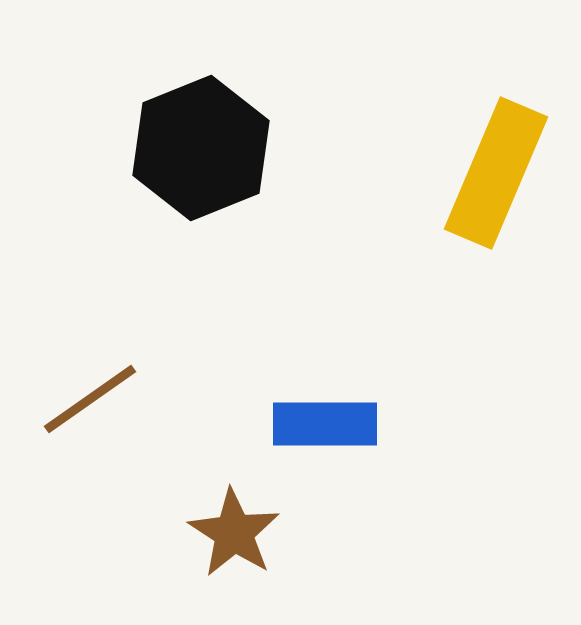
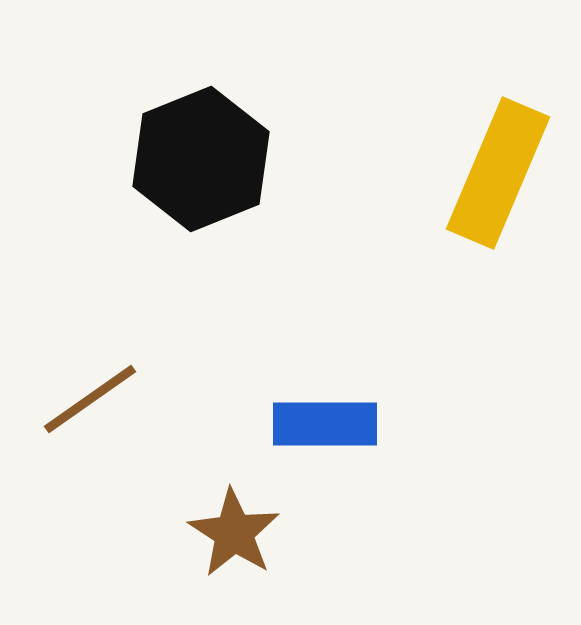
black hexagon: moved 11 px down
yellow rectangle: moved 2 px right
